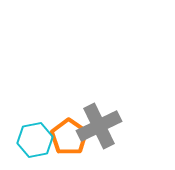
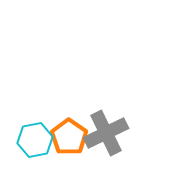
gray cross: moved 7 px right, 7 px down
